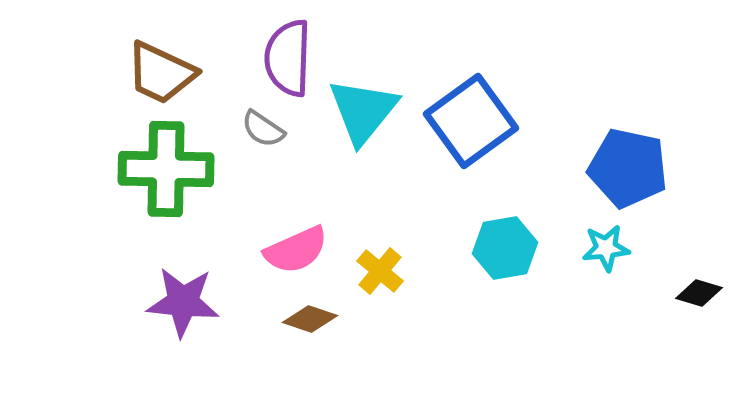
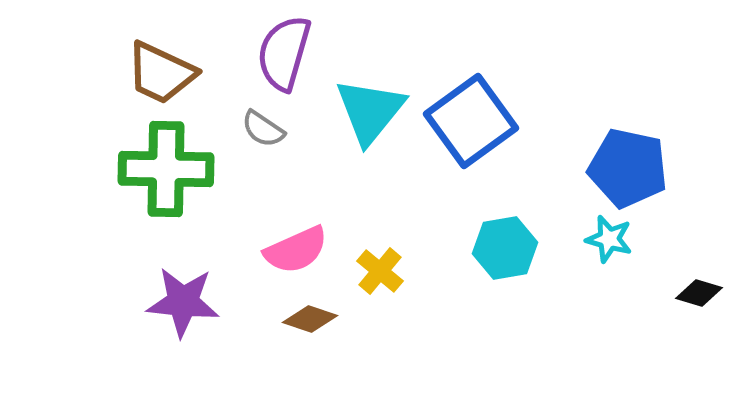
purple semicircle: moved 4 px left, 5 px up; rotated 14 degrees clockwise
cyan triangle: moved 7 px right
cyan star: moved 3 px right, 9 px up; rotated 21 degrees clockwise
